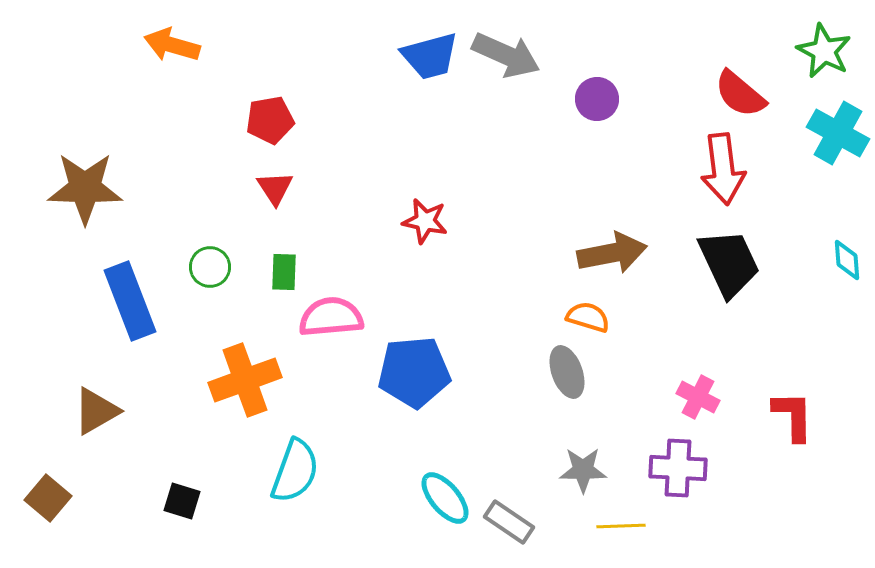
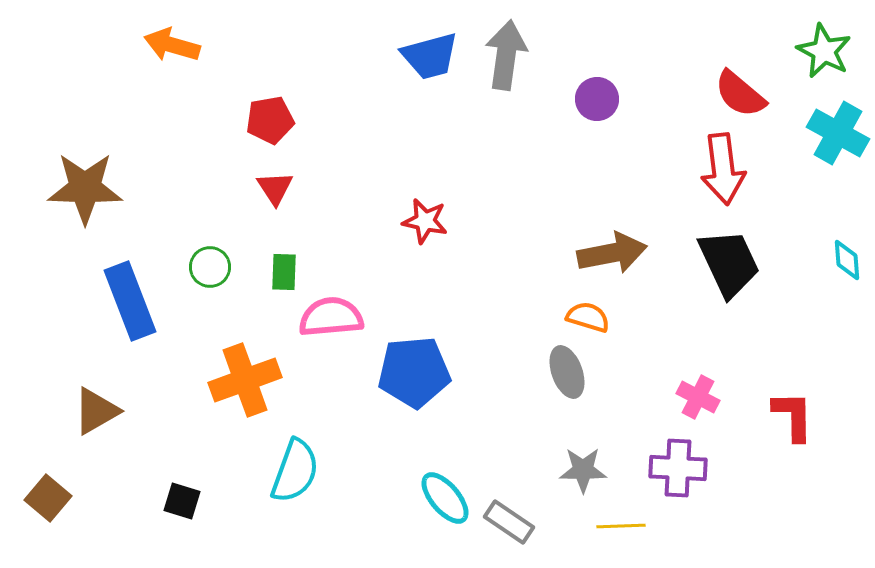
gray arrow: rotated 106 degrees counterclockwise
